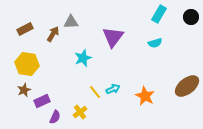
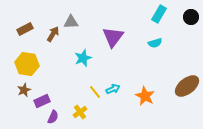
purple semicircle: moved 2 px left
